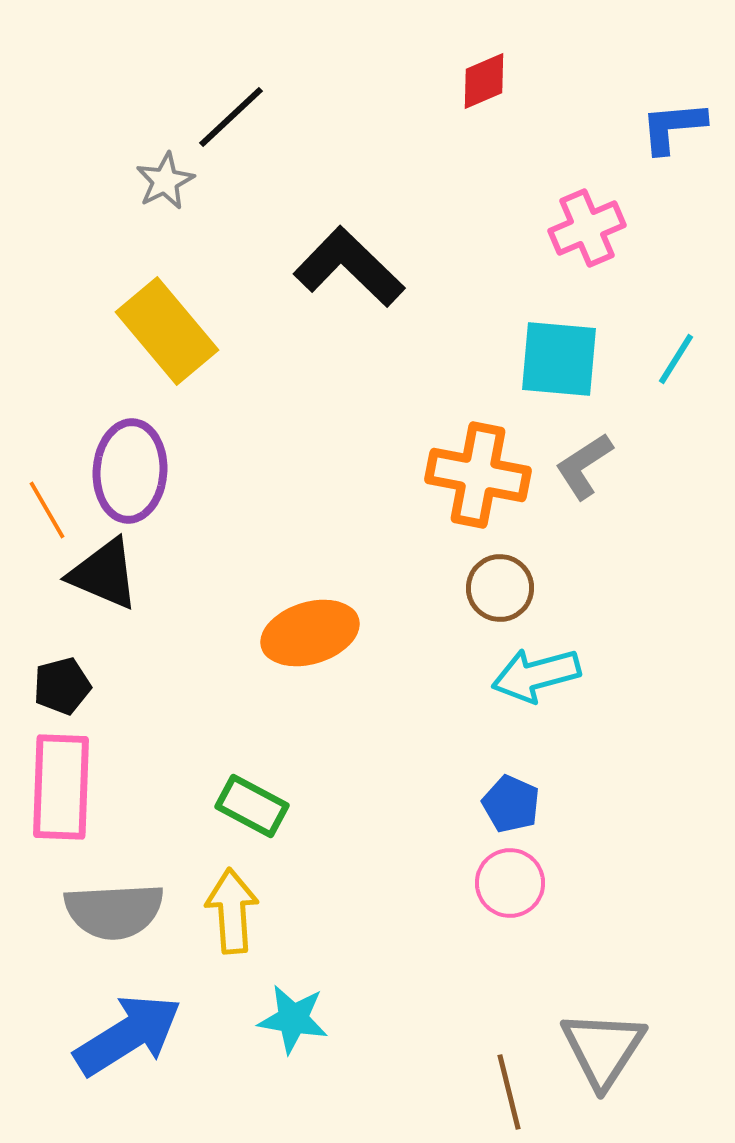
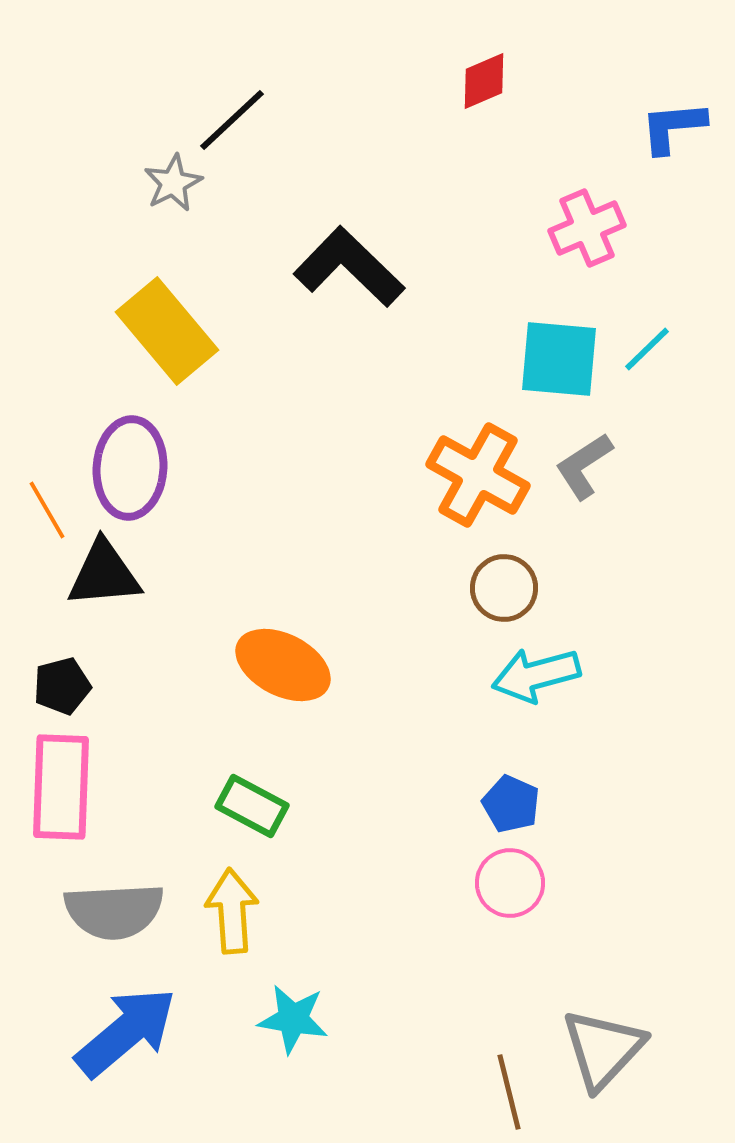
black line: moved 1 px right, 3 px down
gray star: moved 8 px right, 2 px down
cyan line: moved 29 px left, 10 px up; rotated 14 degrees clockwise
purple ellipse: moved 3 px up
orange cross: rotated 18 degrees clockwise
black triangle: rotated 28 degrees counterclockwise
brown circle: moved 4 px right
orange ellipse: moved 27 px left, 32 px down; rotated 44 degrees clockwise
blue arrow: moved 2 px left, 3 px up; rotated 8 degrees counterclockwise
gray triangle: rotated 10 degrees clockwise
